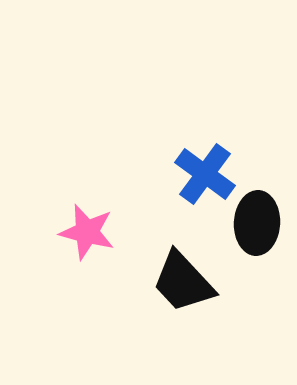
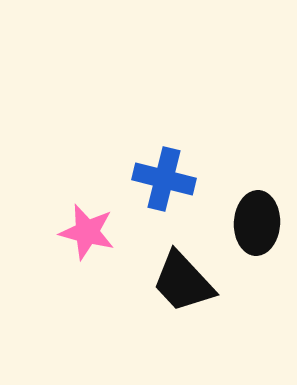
blue cross: moved 41 px left, 5 px down; rotated 22 degrees counterclockwise
